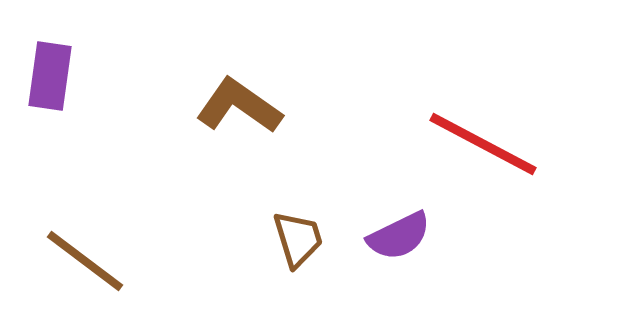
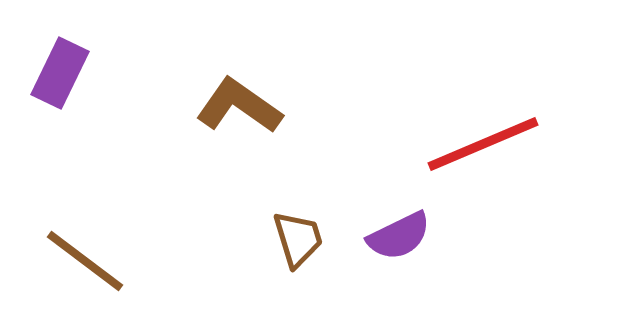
purple rectangle: moved 10 px right, 3 px up; rotated 18 degrees clockwise
red line: rotated 51 degrees counterclockwise
